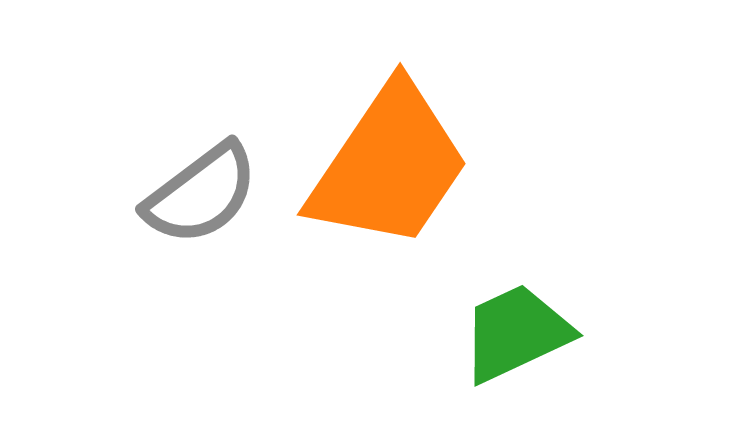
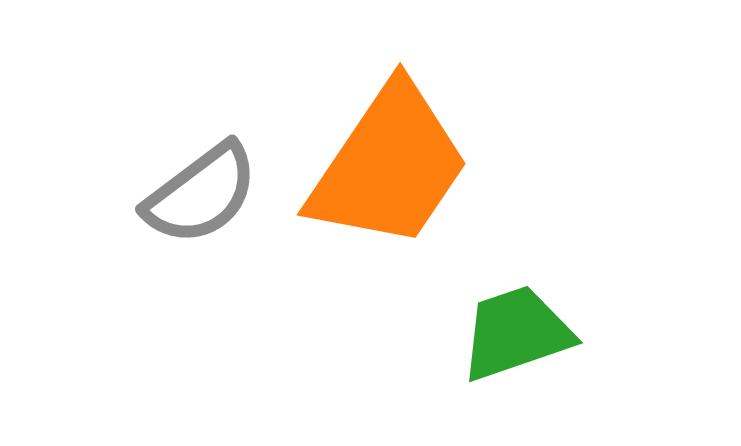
green trapezoid: rotated 6 degrees clockwise
